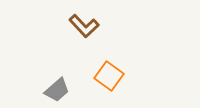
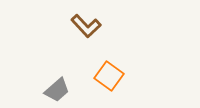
brown L-shape: moved 2 px right
